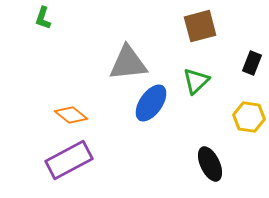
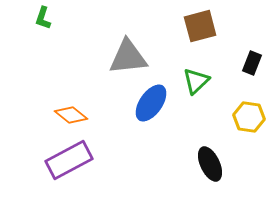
gray triangle: moved 6 px up
